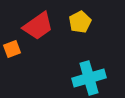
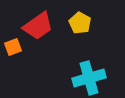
yellow pentagon: moved 1 px down; rotated 15 degrees counterclockwise
orange square: moved 1 px right, 2 px up
